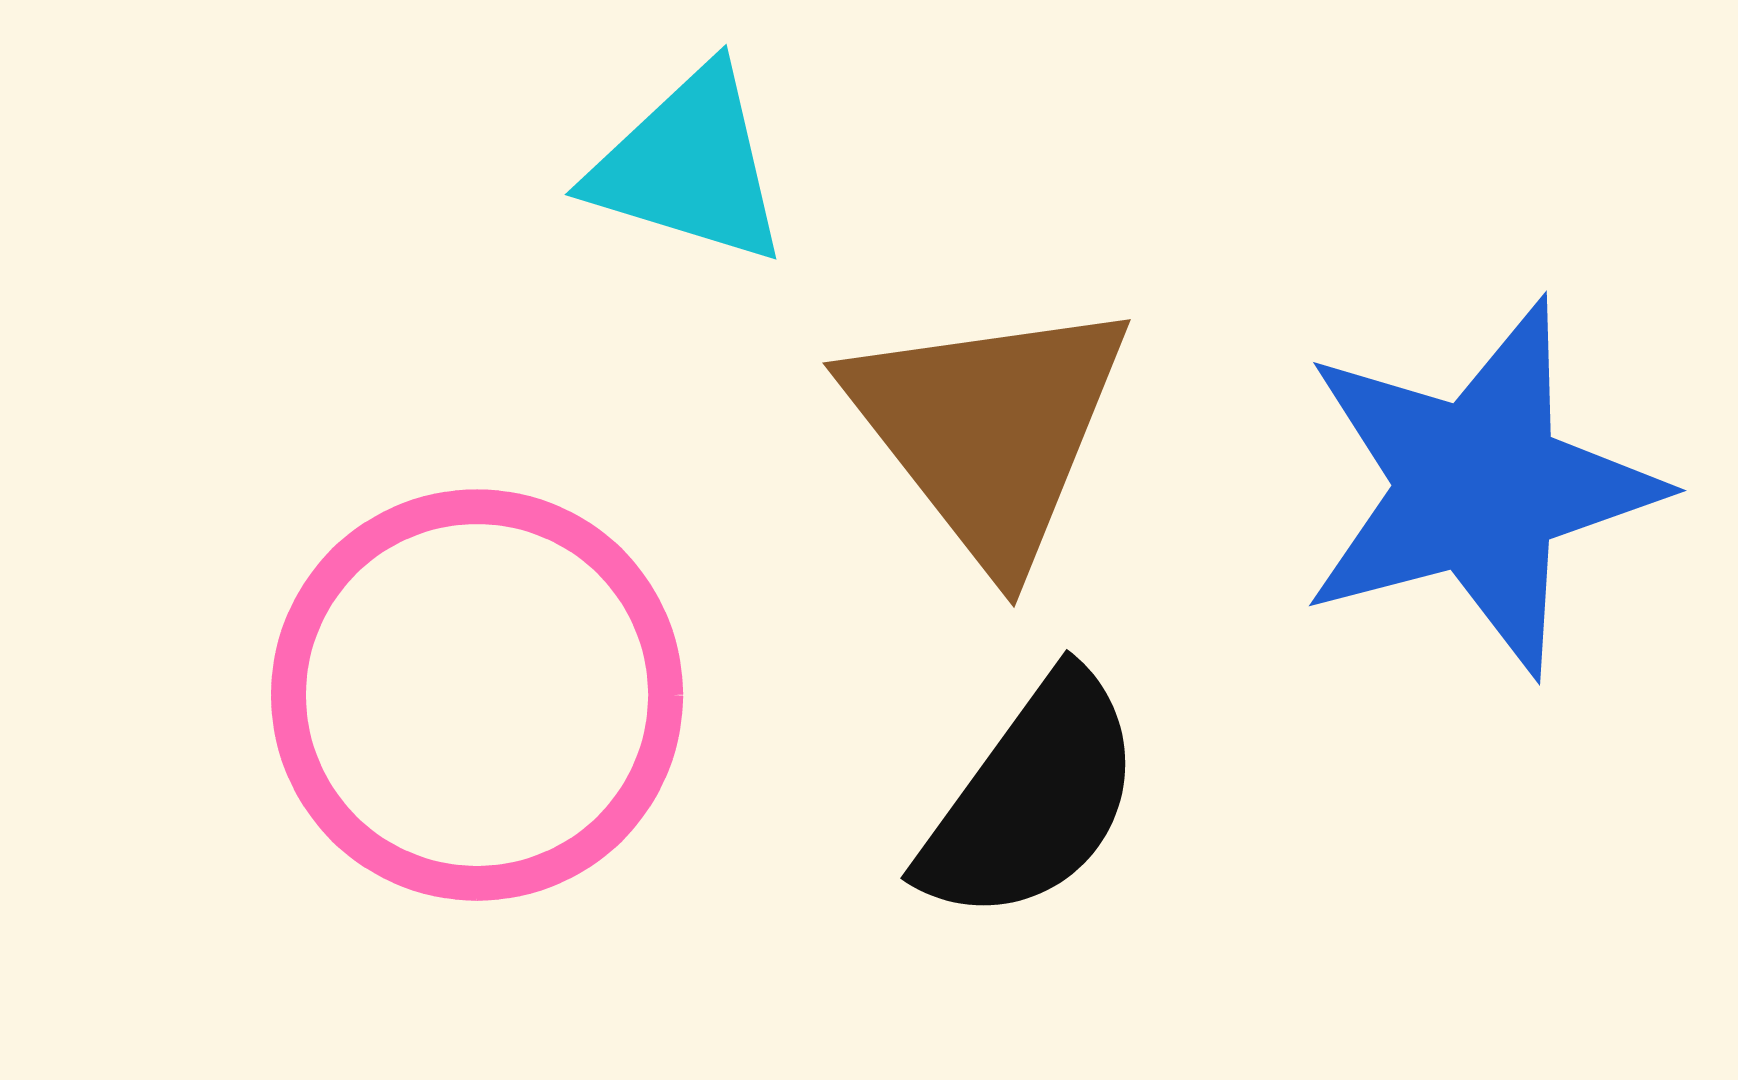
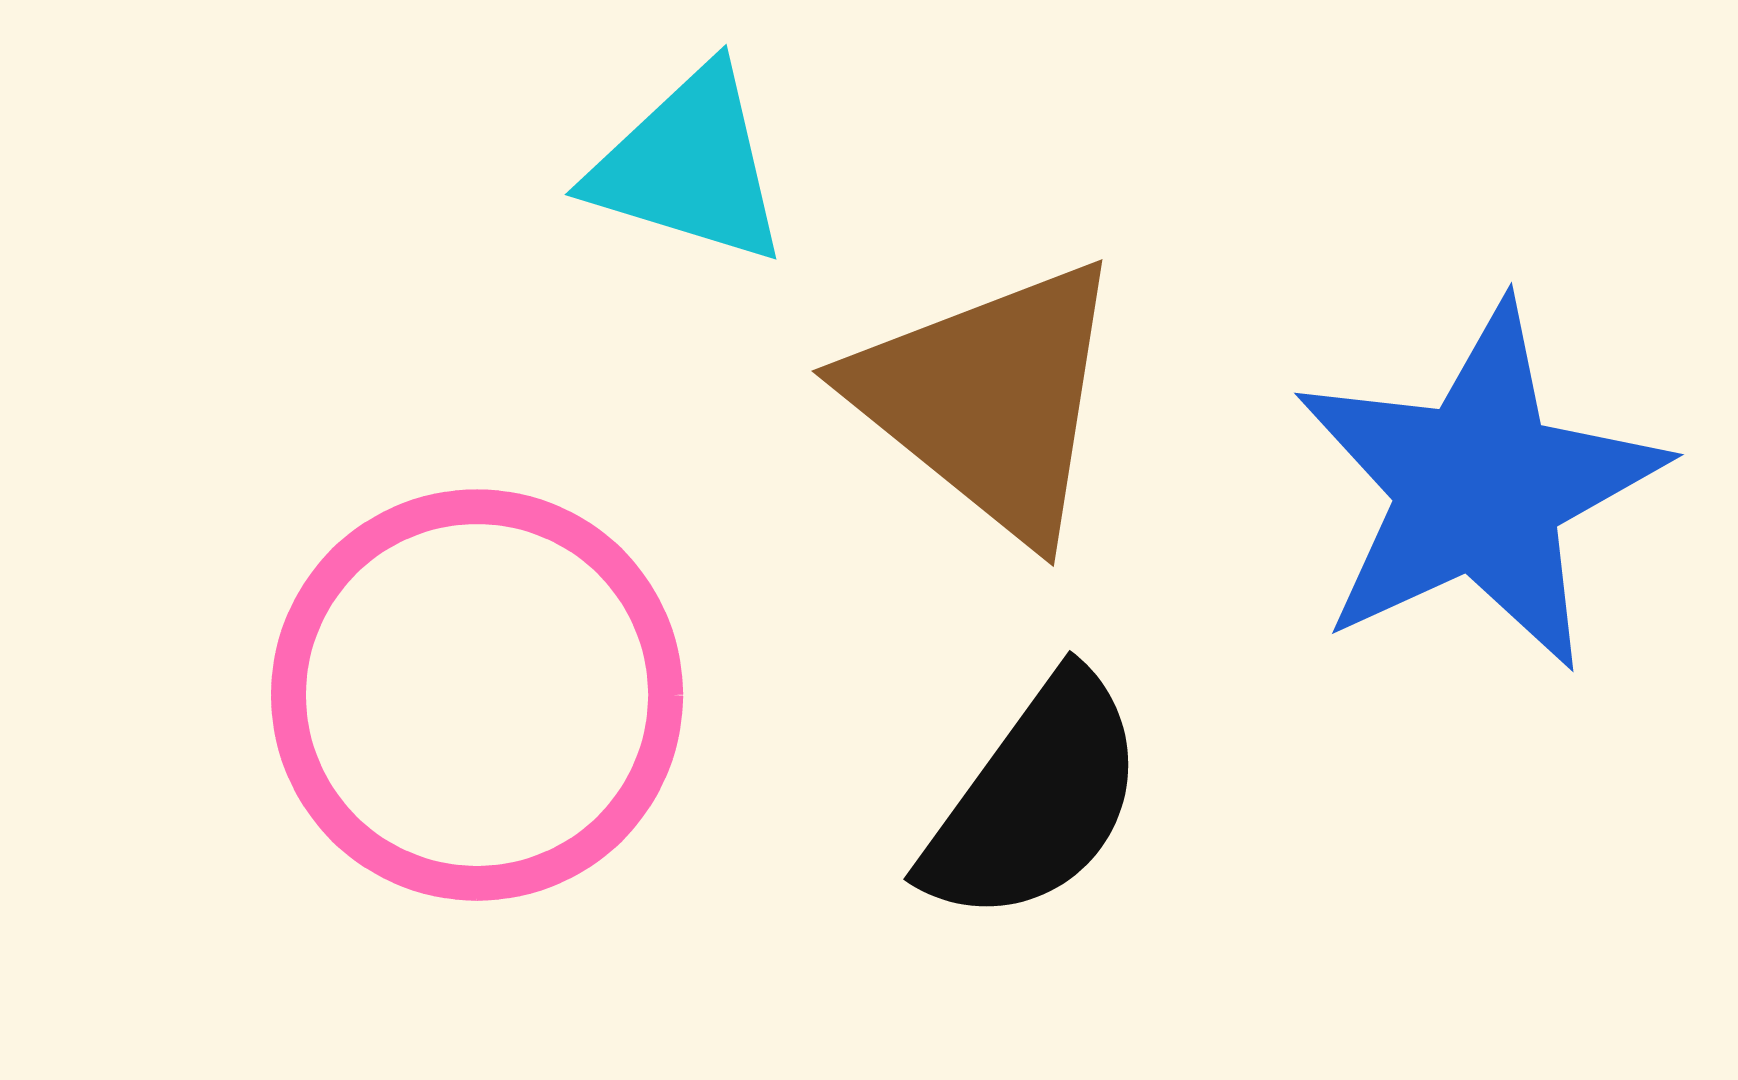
brown triangle: moved 31 px up; rotated 13 degrees counterclockwise
blue star: rotated 10 degrees counterclockwise
black semicircle: moved 3 px right, 1 px down
